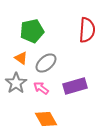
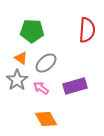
green pentagon: rotated 15 degrees clockwise
gray star: moved 1 px right, 3 px up
